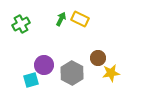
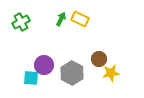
green cross: moved 2 px up
brown circle: moved 1 px right, 1 px down
cyan square: moved 2 px up; rotated 21 degrees clockwise
